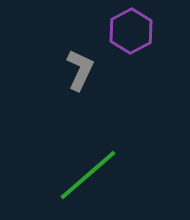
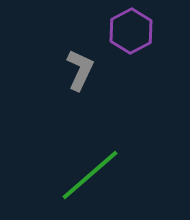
green line: moved 2 px right
